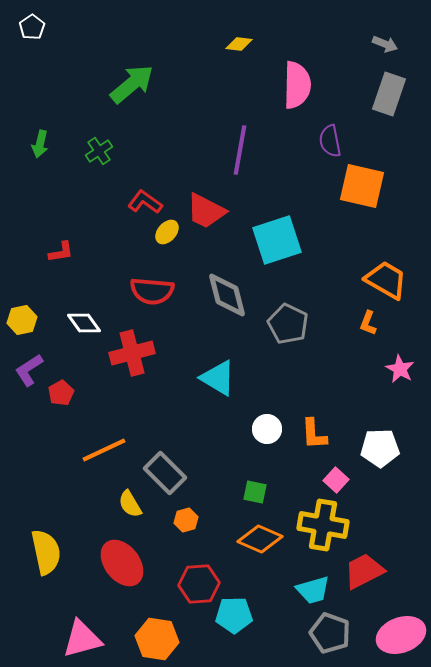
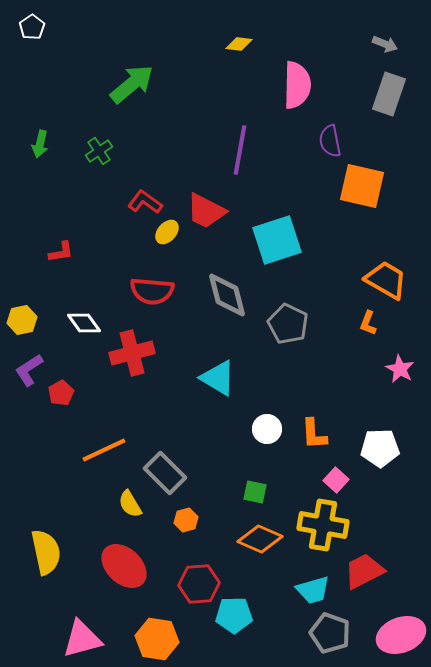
red ellipse at (122, 563): moved 2 px right, 3 px down; rotated 9 degrees counterclockwise
